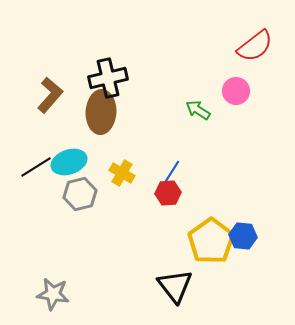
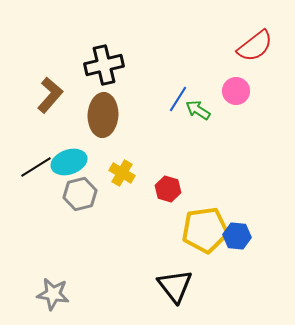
black cross: moved 4 px left, 13 px up
brown ellipse: moved 2 px right, 3 px down
blue line: moved 7 px right, 74 px up
red hexagon: moved 4 px up; rotated 20 degrees clockwise
blue hexagon: moved 6 px left
yellow pentagon: moved 6 px left, 11 px up; rotated 27 degrees clockwise
